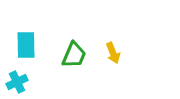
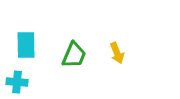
yellow arrow: moved 4 px right
cyan cross: rotated 30 degrees clockwise
